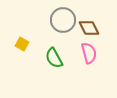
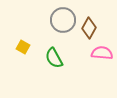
brown diamond: rotated 55 degrees clockwise
yellow square: moved 1 px right, 3 px down
pink semicircle: moved 13 px right; rotated 70 degrees counterclockwise
